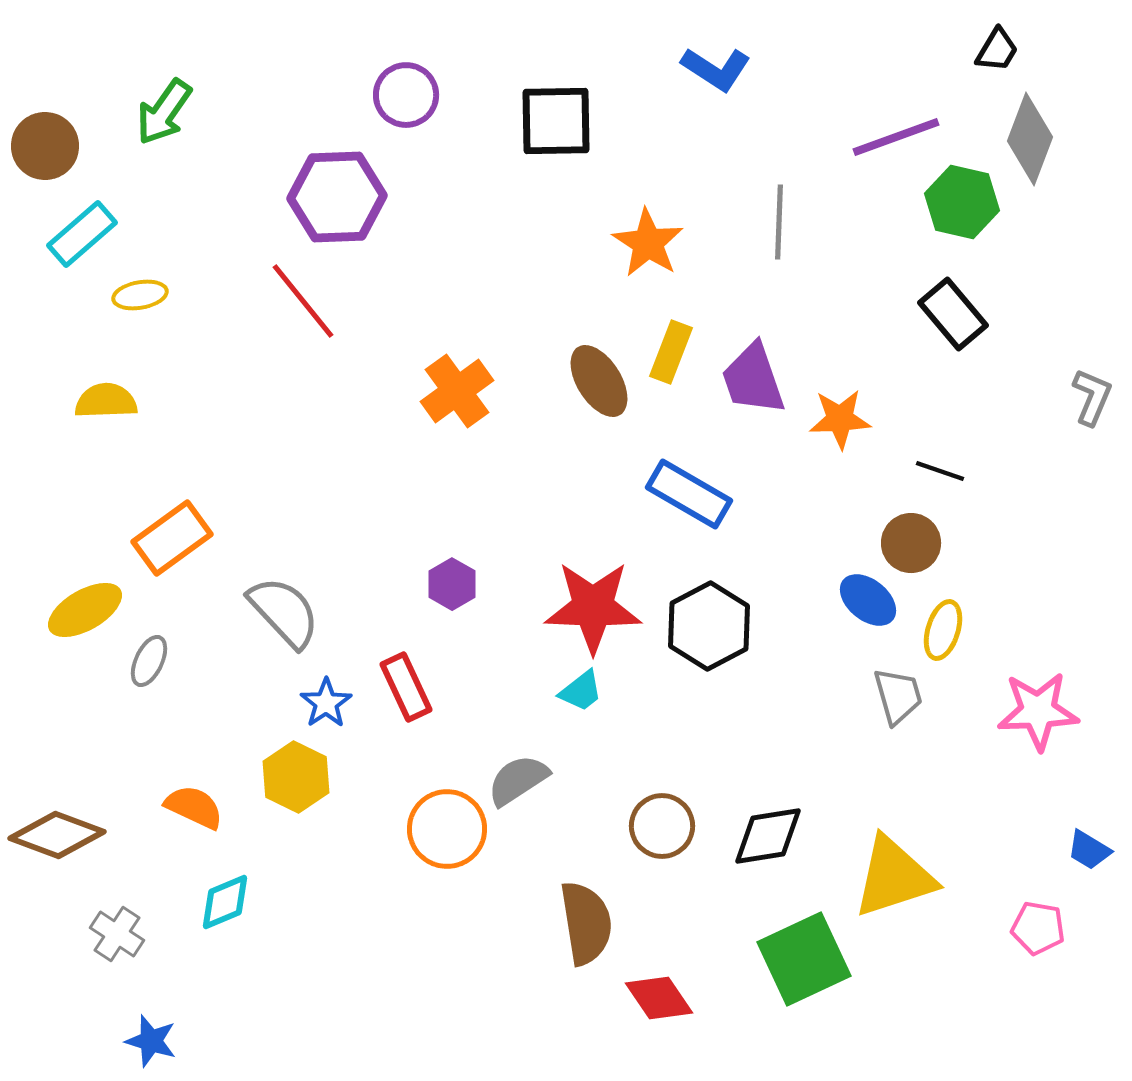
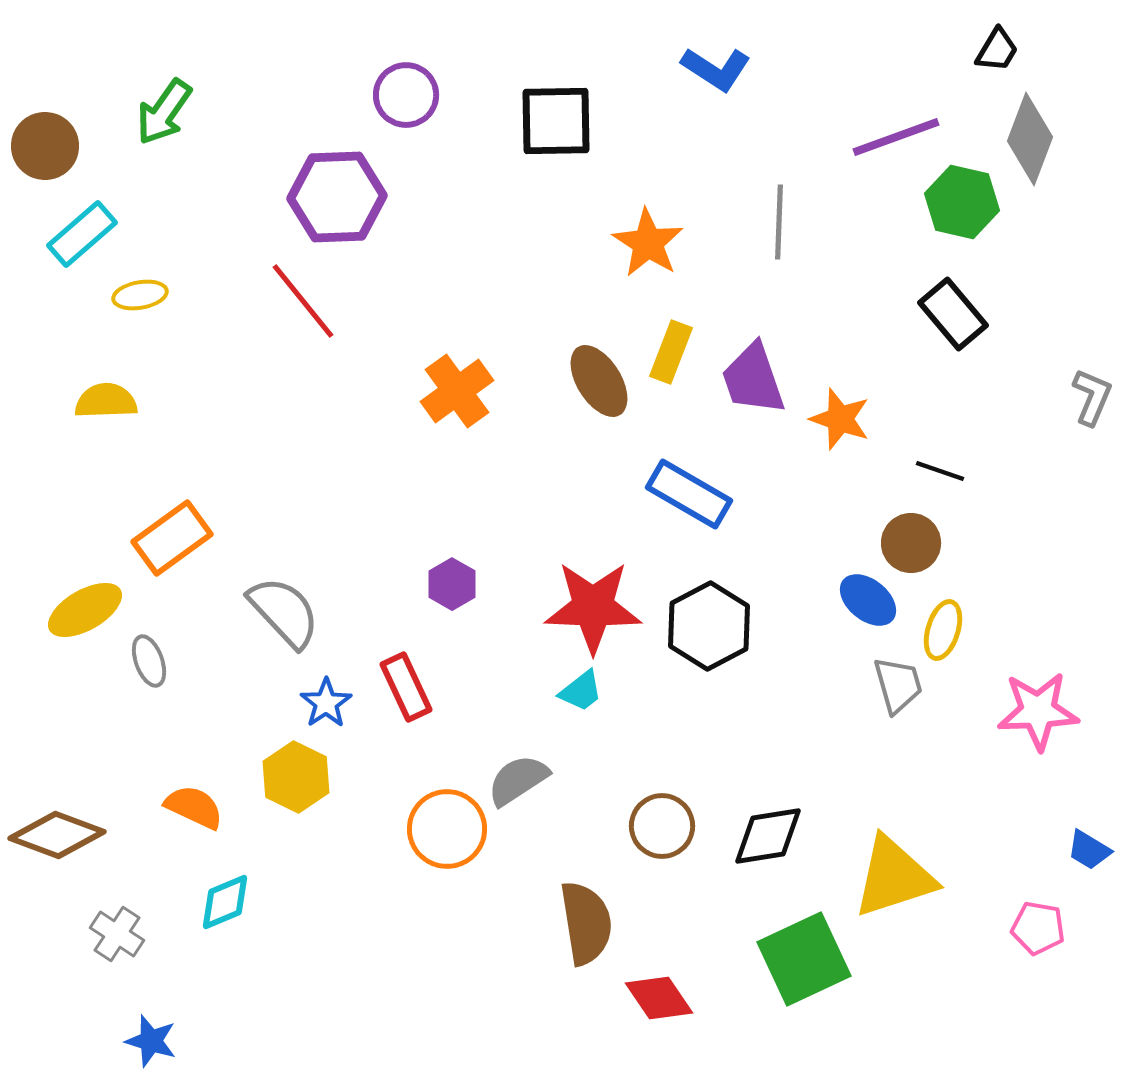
orange star at (840, 419): rotated 22 degrees clockwise
gray ellipse at (149, 661): rotated 45 degrees counterclockwise
gray trapezoid at (898, 696): moved 11 px up
